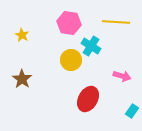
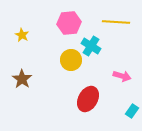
pink hexagon: rotated 15 degrees counterclockwise
